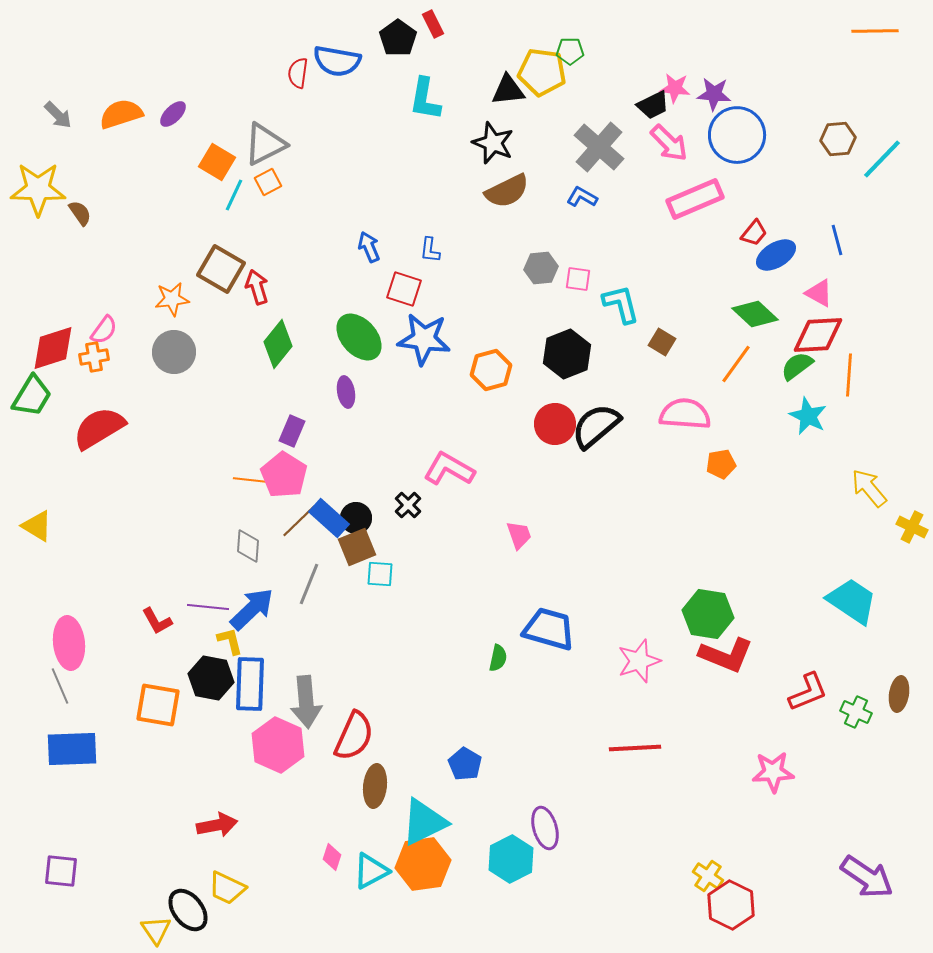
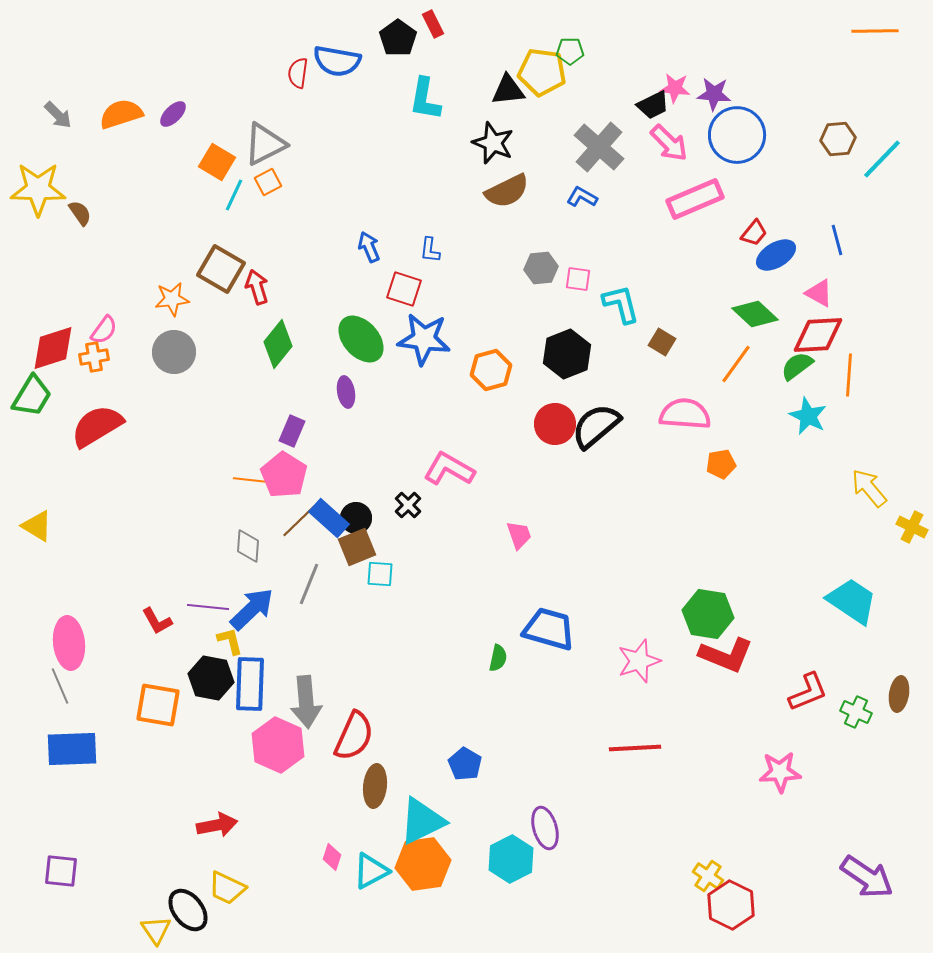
green ellipse at (359, 337): moved 2 px right, 2 px down
red semicircle at (99, 428): moved 2 px left, 2 px up
pink star at (773, 772): moved 7 px right
cyan triangle at (424, 822): moved 2 px left, 1 px up
